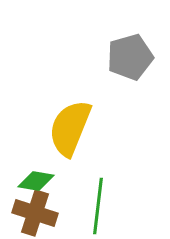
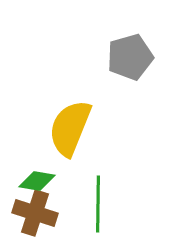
green diamond: moved 1 px right
green line: moved 2 px up; rotated 6 degrees counterclockwise
